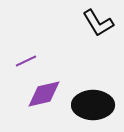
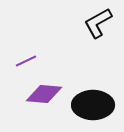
black L-shape: rotated 92 degrees clockwise
purple diamond: rotated 18 degrees clockwise
